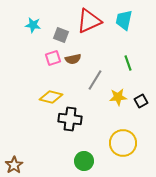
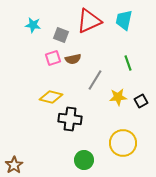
green circle: moved 1 px up
